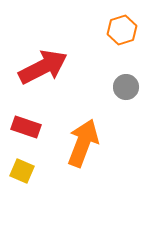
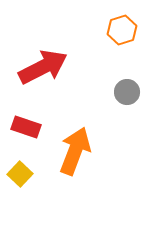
gray circle: moved 1 px right, 5 px down
orange arrow: moved 8 px left, 8 px down
yellow square: moved 2 px left, 3 px down; rotated 20 degrees clockwise
